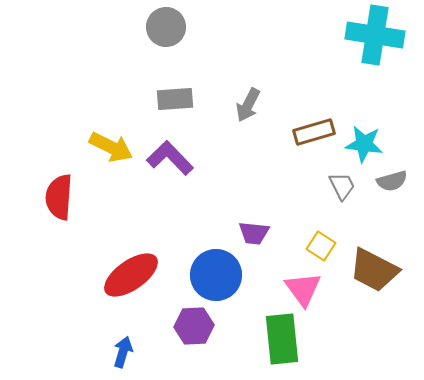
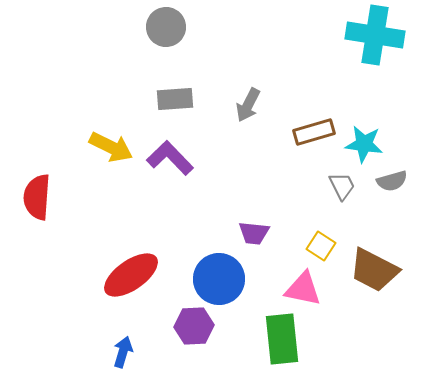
red semicircle: moved 22 px left
blue circle: moved 3 px right, 4 px down
pink triangle: rotated 42 degrees counterclockwise
